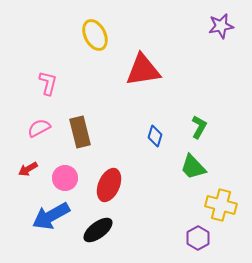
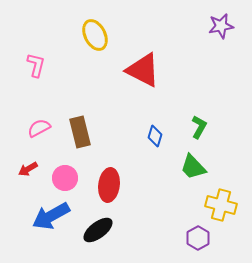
red triangle: rotated 36 degrees clockwise
pink L-shape: moved 12 px left, 18 px up
red ellipse: rotated 16 degrees counterclockwise
